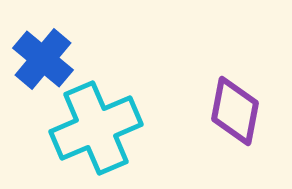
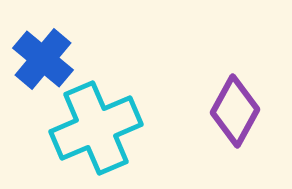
purple diamond: rotated 18 degrees clockwise
